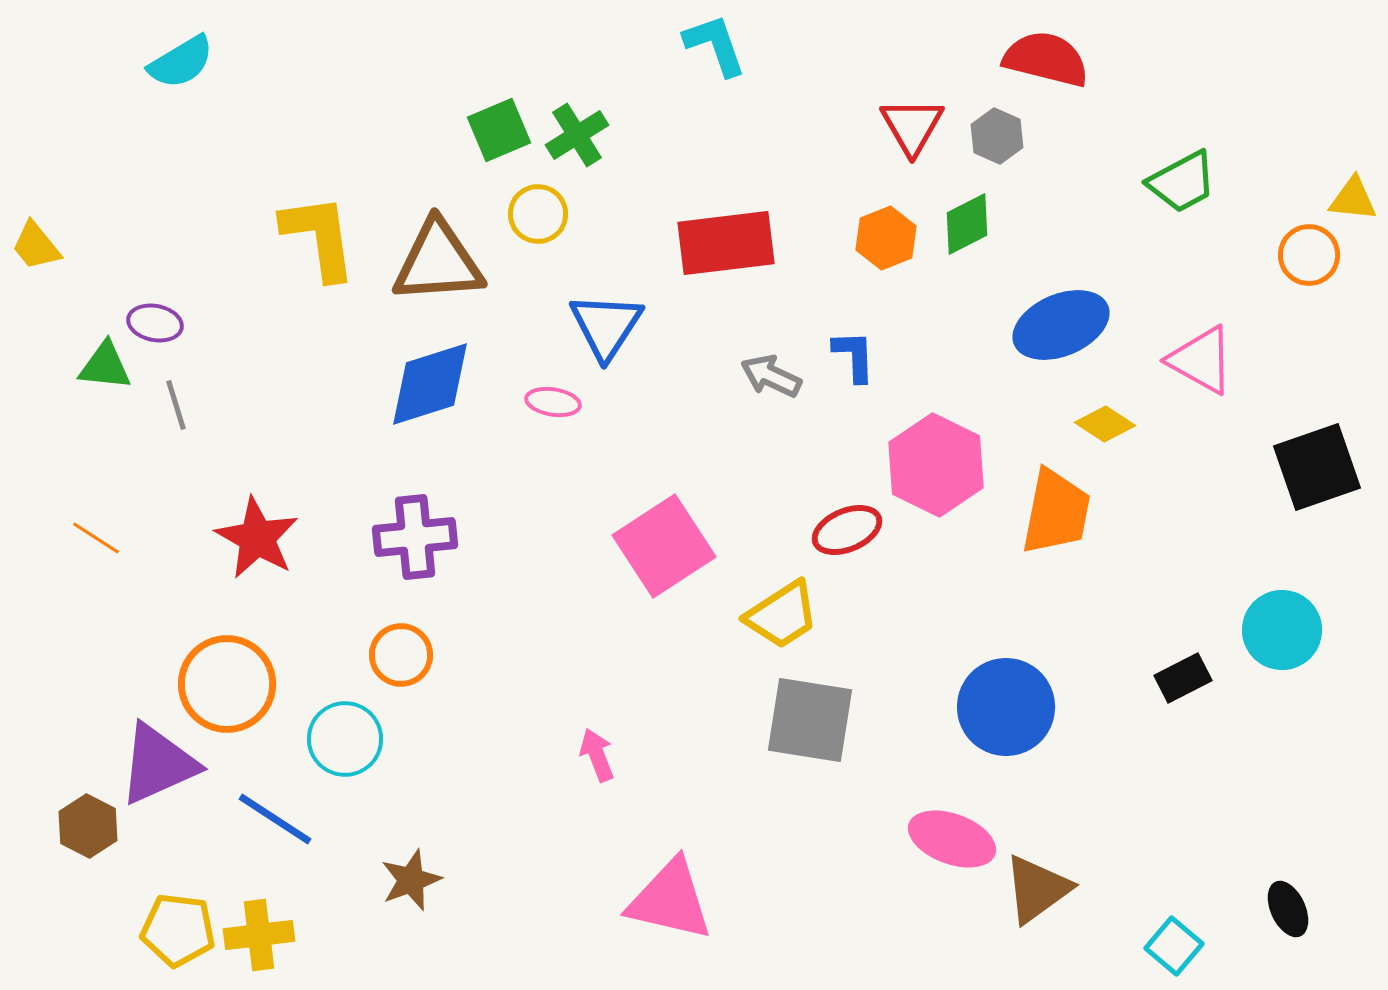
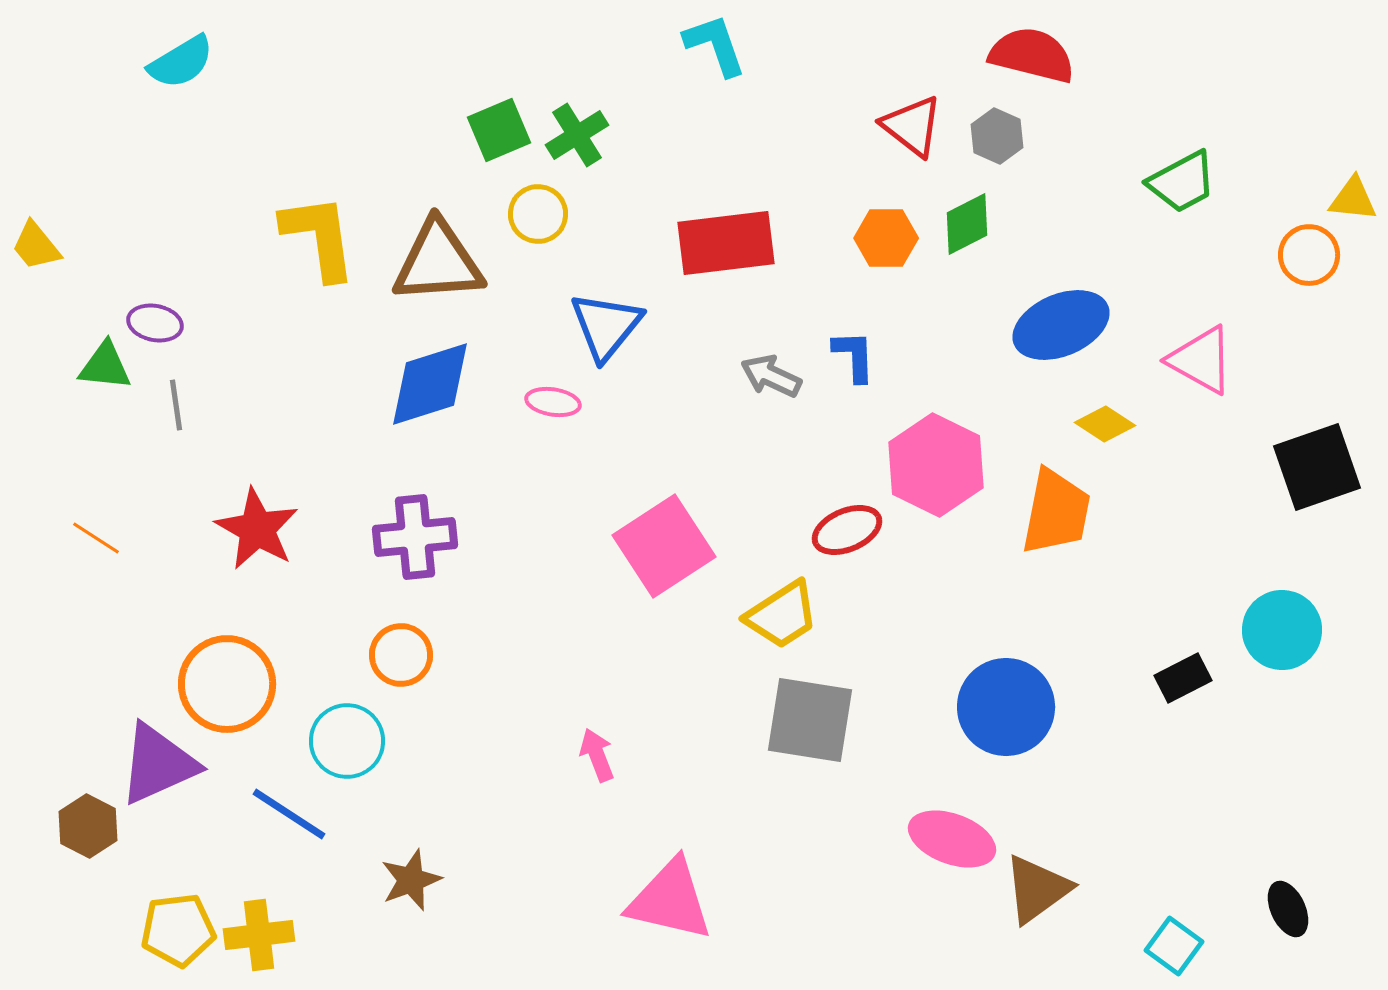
red semicircle at (1046, 59): moved 14 px left, 4 px up
red triangle at (912, 126): rotated 22 degrees counterclockwise
orange hexagon at (886, 238): rotated 22 degrees clockwise
blue triangle at (606, 326): rotated 6 degrees clockwise
gray line at (176, 405): rotated 9 degrees clockwise
red star at (257, 538): moved 9 px up
cyan circle at (345, 739): moved 2 px right, 2 px down
blue line at (275, 819): moved 14 px right, 5 px up
yellow pentagon at (178, 930): rotated 14 degrees counterclockwise
cyan square at (1174, 946): rotated 4 degrees counterclockwise
